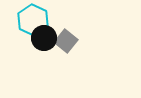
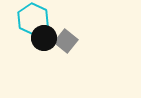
cyan hexagon: moved 1 px up
